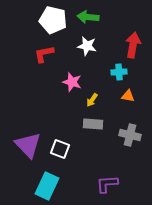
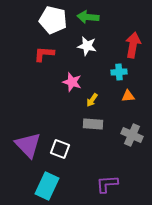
red L-shape: rotated 15 degrees clockwise
orange triangle: rotated 16 degrees counterclockwise
gray cross: moved 2 px right; rotated 10 degrees clockwise
